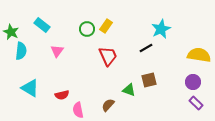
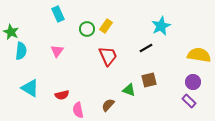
cyan rectangle: moved 16 px right, 11 px up; rotated 28 degrees clockwise
cyan star: moved 3 px up
purple rectangle: moved 7 px left, 2 px up
